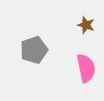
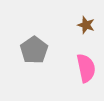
gray pentagon: rotated 16 degrees counterclockwise
